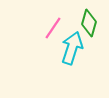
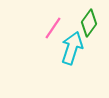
green diamond: rotated 20 degrees clockwise
